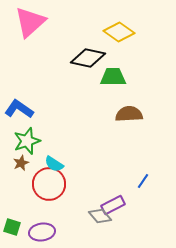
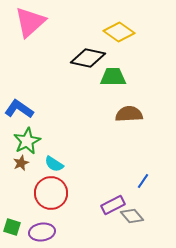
green star: rotated 8 degrees counterclockwise
red circle: moved 2 px right, 9 px down
gray diamond: moved 32 px right
